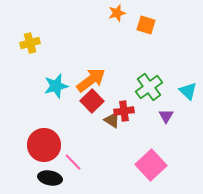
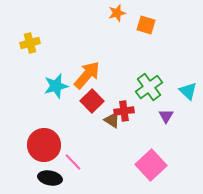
orange arrow: moved 4 px left, 5 px up; rotated 12 degrees counterclockwise
